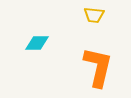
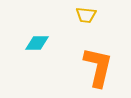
yellow trapezoid: moved 8 px left
